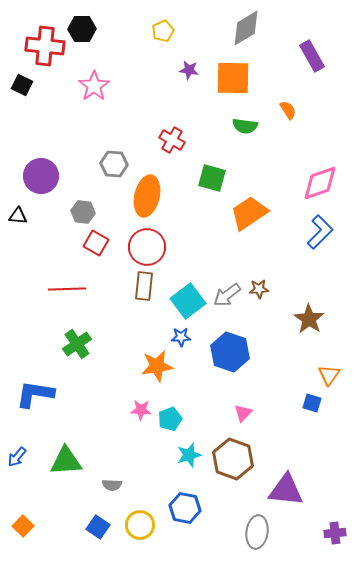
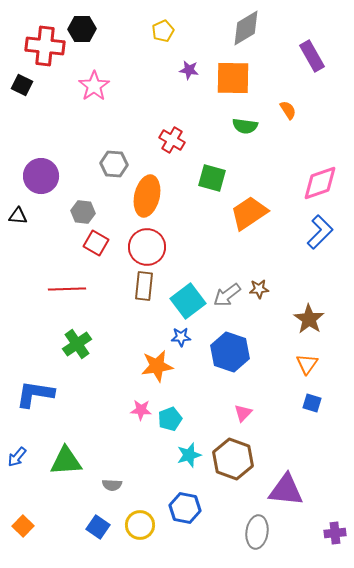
orange triangle at (329, 375): moved 22 px left, 11 px up
